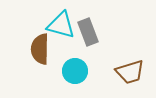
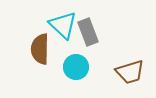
cyan triangle: moved 2 px right; rotated 28 degrees clockwise
cyan circle: moved 1 px right, 4 px up
